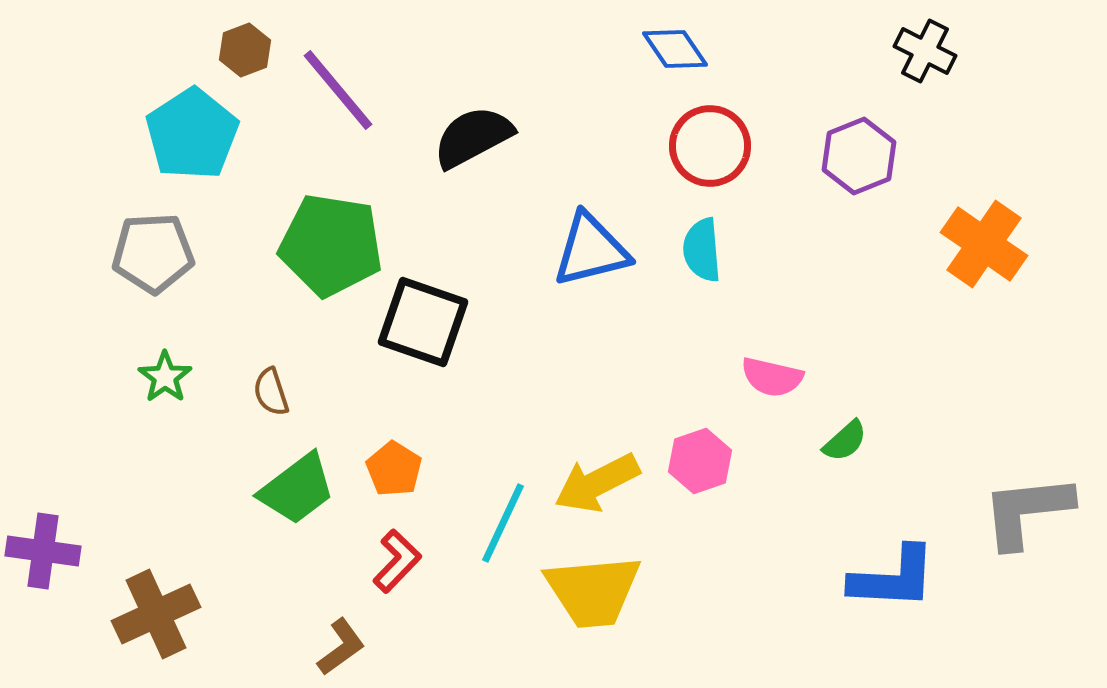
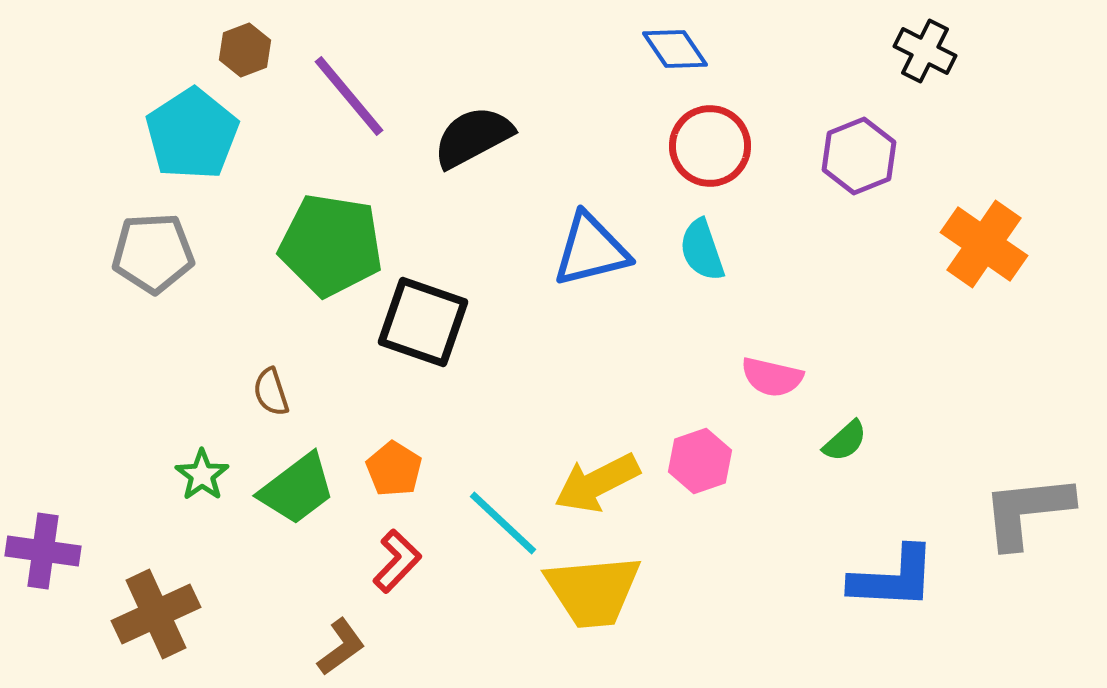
purple line: moved 11 px right, 6 px down
cyan semicircle: rotated 14 degrees counterclockwise
green star: moved 37 px right, 98 px down
cyan line: rotated 72 degrees counterclockwise
